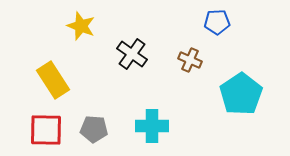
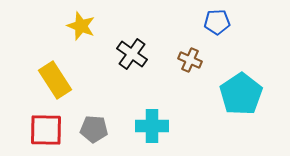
yellow rectangle: moved 2 px right
